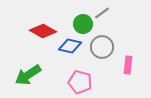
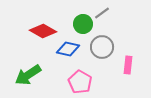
blue diamond: moved 2 px left, 3 px down
pink pentagon: rotated 15 degrees clockwise
